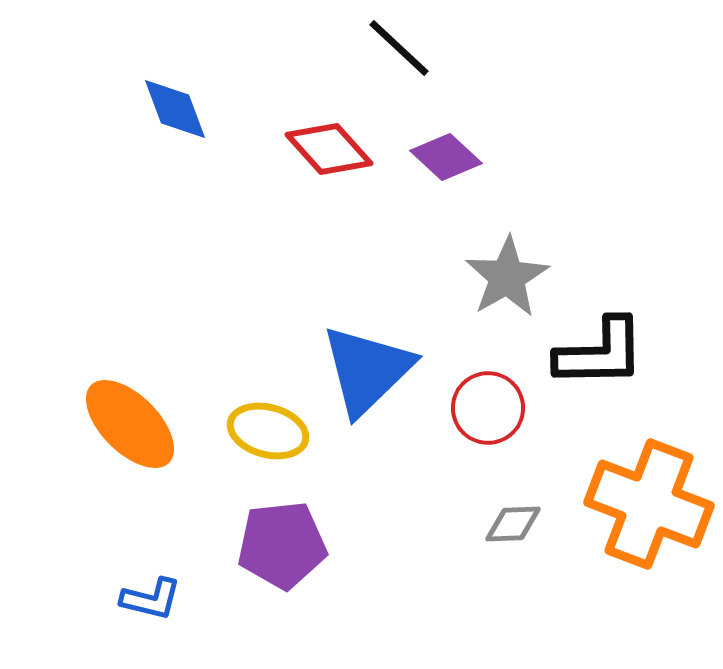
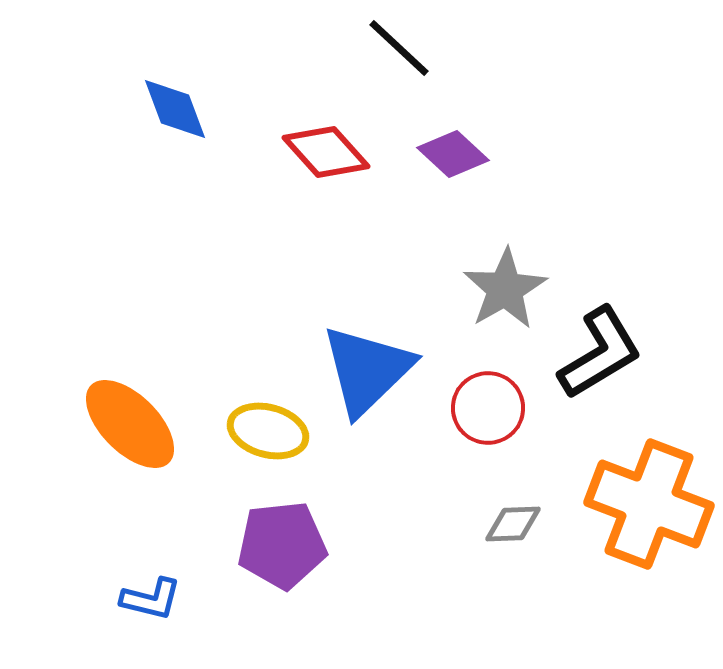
red diamond: moved 3 px left, 3 px down
purple diamond: moved 7 px right, 3 px up
gray star: moved 2 px left, 12 px down
black L-shape: rotated 30 degrees counterclockwise
